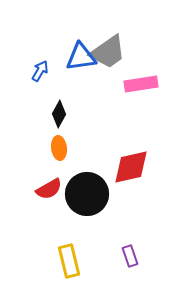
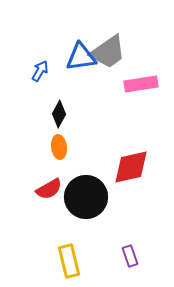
orange ellipse: moved 1 px up
black circle: moved 1 px left, 3 px down
